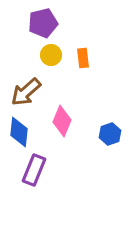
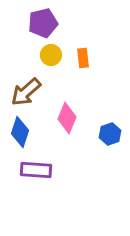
pink diamond: moved 5 px right, 3 px up
blue diamond: moved 1 px right; rotated 12 degrees clockwise
purple rectangle: moved 2 px right; rotated 72 degrees clockwise
